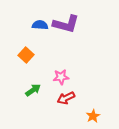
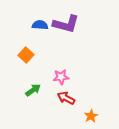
red arrow: rotated 54 degrees clockwise
orange star: moved 2 px left
